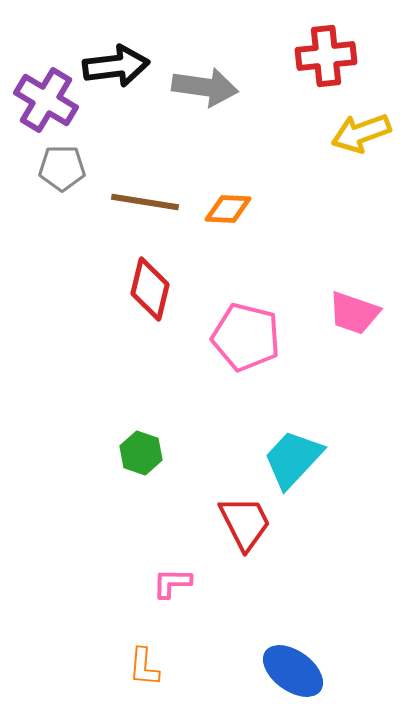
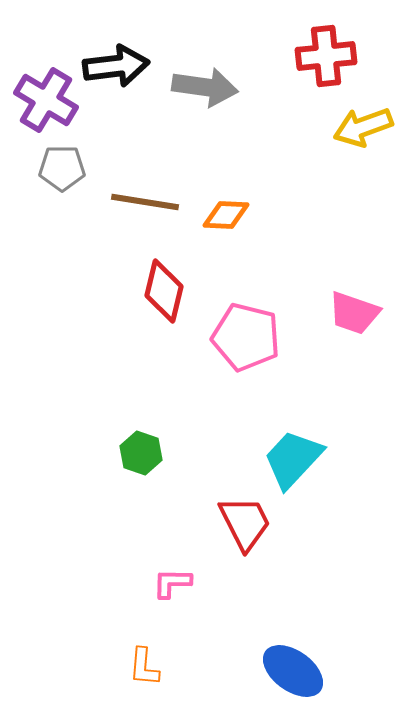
yellow arrow: moved 2 px right, 6 px up
orange diamond: moved 2 px left, 6 px down
red diamond: moved 14 px right, 2 px down
